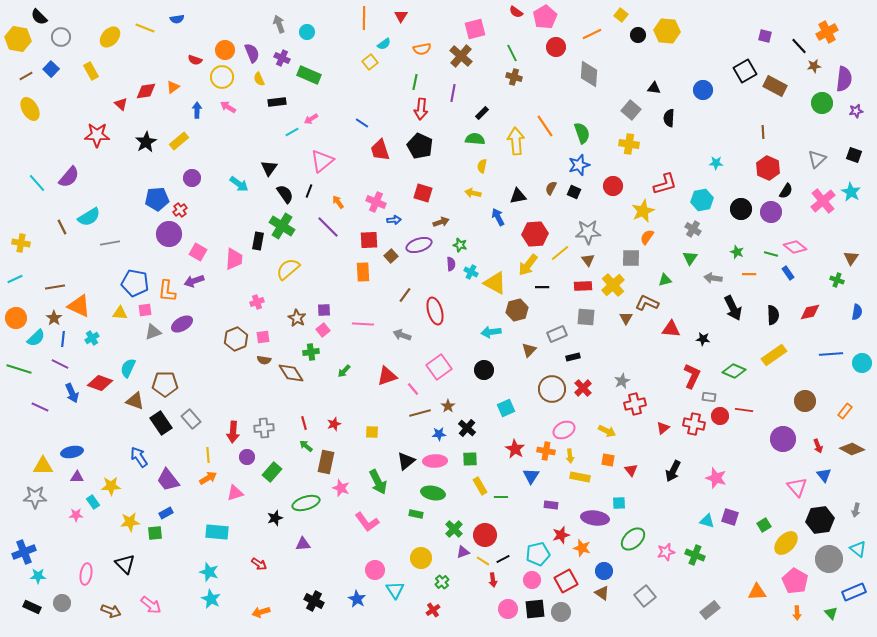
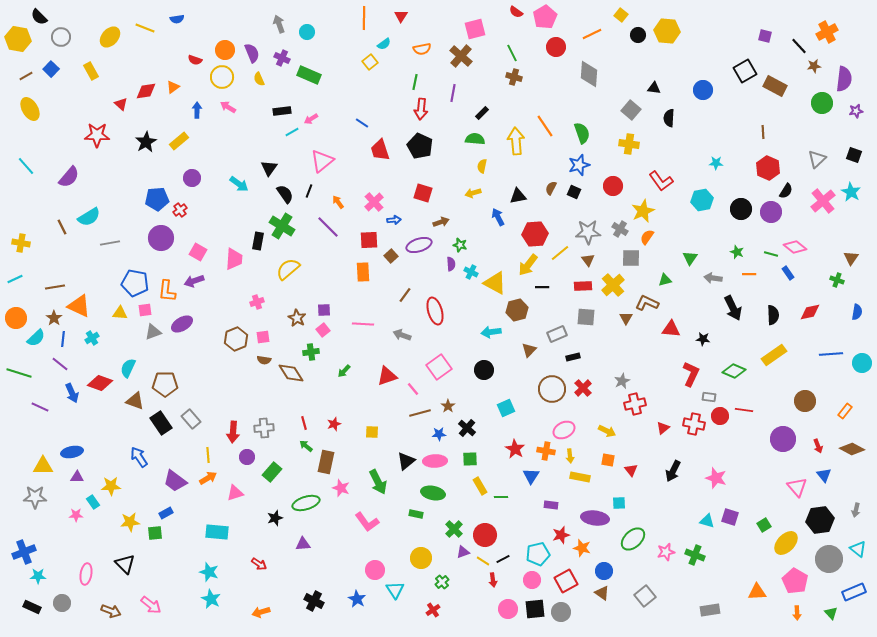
black rectangle at (277, 102): moved 5 px right, 9 px down
cyan line at (37, 183): moved 11 px left, 17 px up
red L-shape at (665, 184): moved 4 px left, 3 px up; rotated 70 degrees clockwise
yellow arrow at (473, 193): rotated 28 degrees counterclockwise
pink cross at (376, 202): moved 2 px left; rotated 24 degrees clockwise
gray cross at (693, 229): moved 73 px left
purple circle at (169, 234): moved 8 px left, 4 px down
purple line at (60, 364): rotated 12 degrees clockwise
green line at (19, 369): moved 4 px down
red L-shape at (692, 376): moved 1 px left, 2 px up
purple trapezoid at (168, 480): moved 7 px right, 1 px down; rotated 15 degrees counterclockwise
gray rectangle at (710, 610): rotated 30 degrees clockwise
